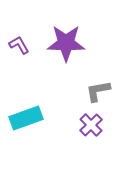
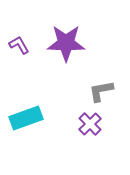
gray L-shape: moved 3 px right
purple cross: moved 1 px left, 1 px up
